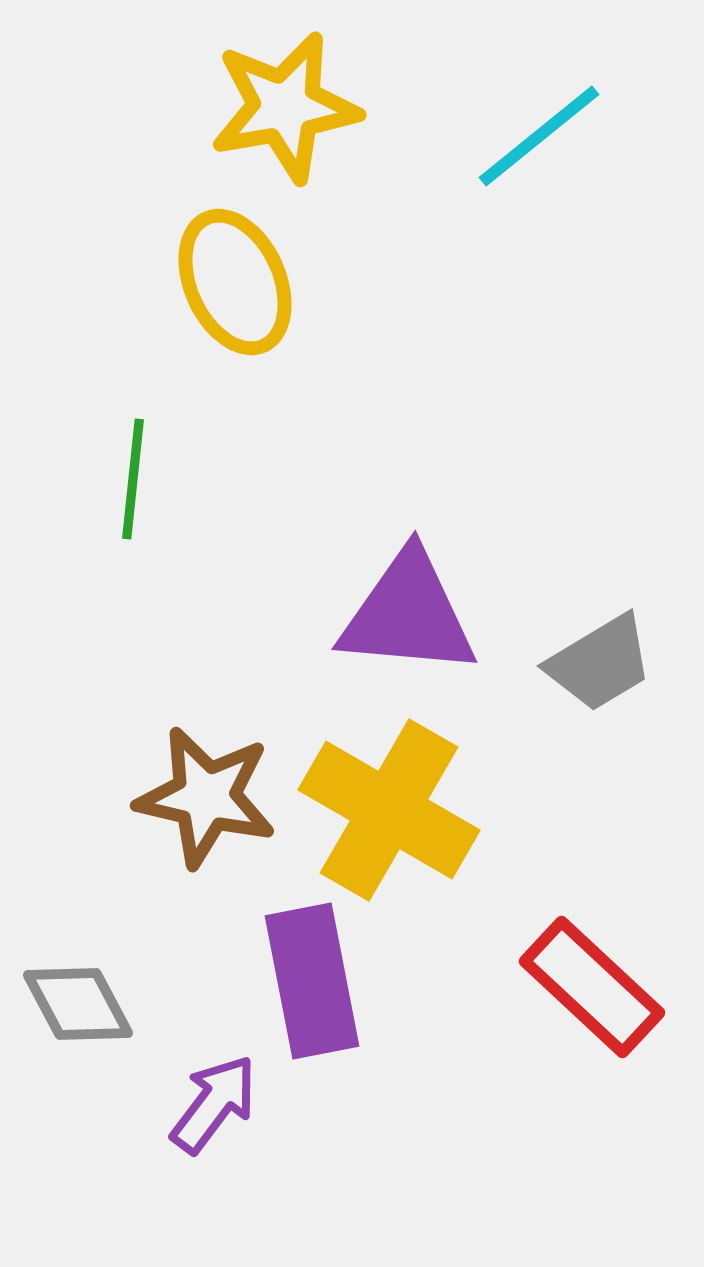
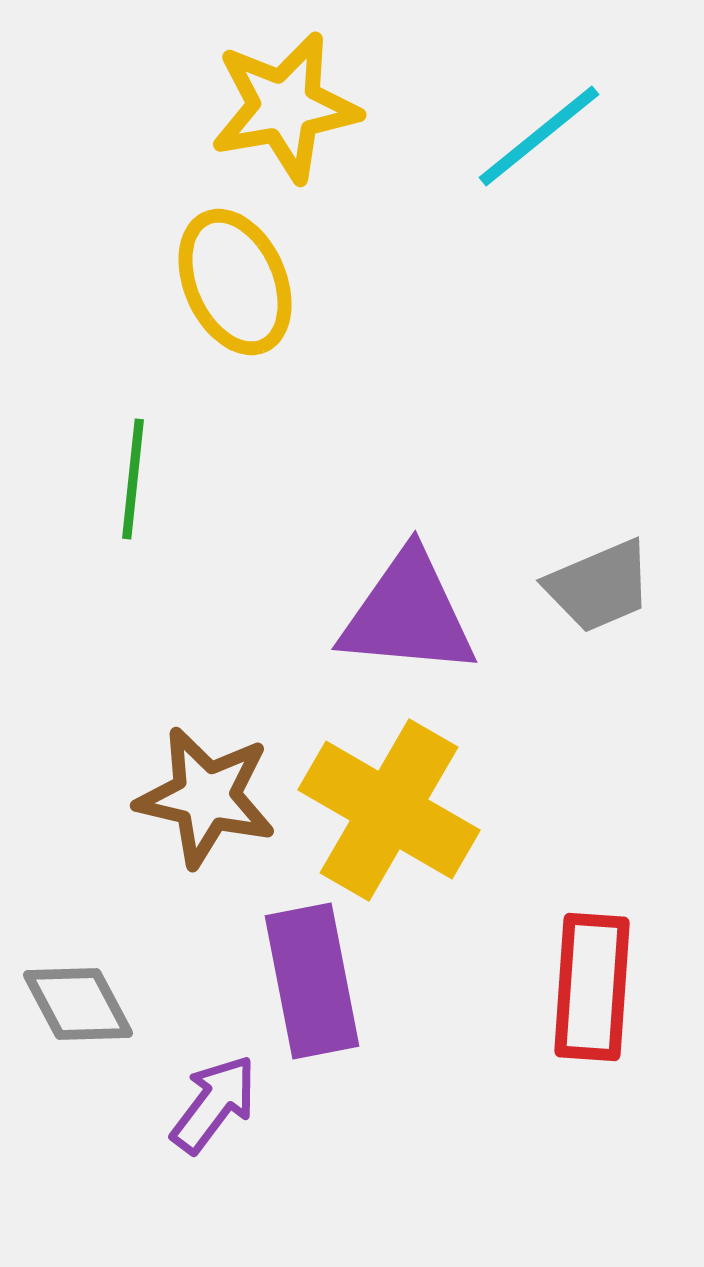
gray trapezoid: moved 1 px left, 77 px up; rotated 8 degrees clockwise
red rectangle: rotated 51 degrees clockwise
